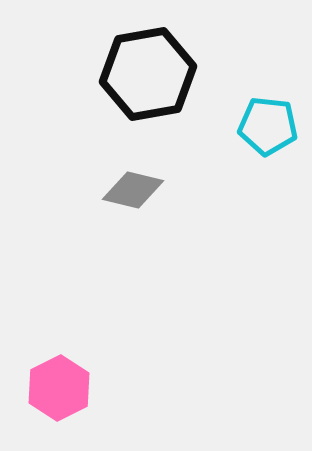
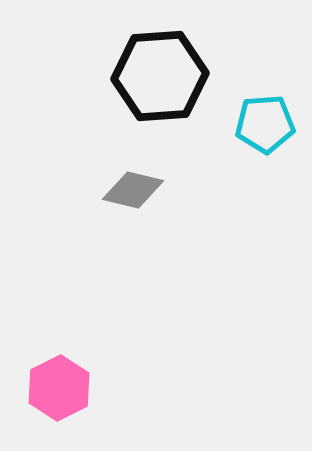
black hexagon: moved 12 px right, 2 px down; rotated 6 degrees clockwise
cyan pentagon: moved 3 px left, 2 px up; rotated 10 degrees counterclockwise
